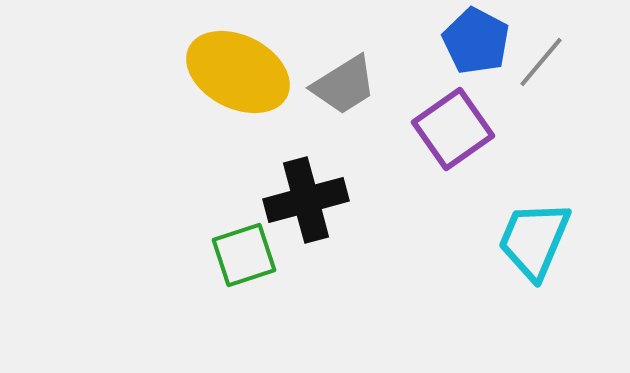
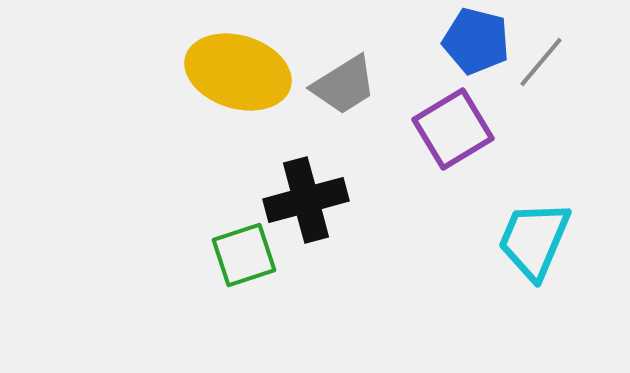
blue pentagon: rotated 14 degrees counterclockwise
yellow ellipse: rotated 10 degrees counterclockwise
purple square: rotated 4 degrees clockwise
